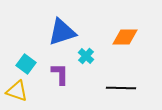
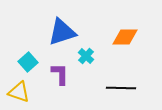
cyan square: moved 2 px right, 2 px up; rotated 12 degrees clockwise
yellow triangle: moved 2 px right, 1 px down
